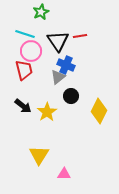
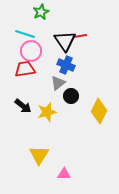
black triangle: moved 7 px right
red trapezoid: moved 1 px right, 1 px up; rotated 85 degrees counterclockwise
gray triangle: moved 6 px down
yellow star: rotated 18 degrees clockwise
